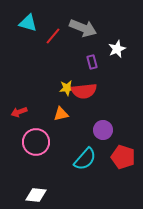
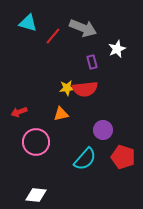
red semicircle: moved 1 px right, 2 px up
